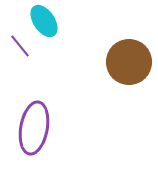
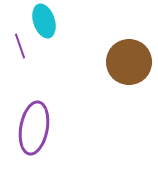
cyan ellipse: rotated 16 degrees clockwise
purple line: rotated 20 degrees clockwise
